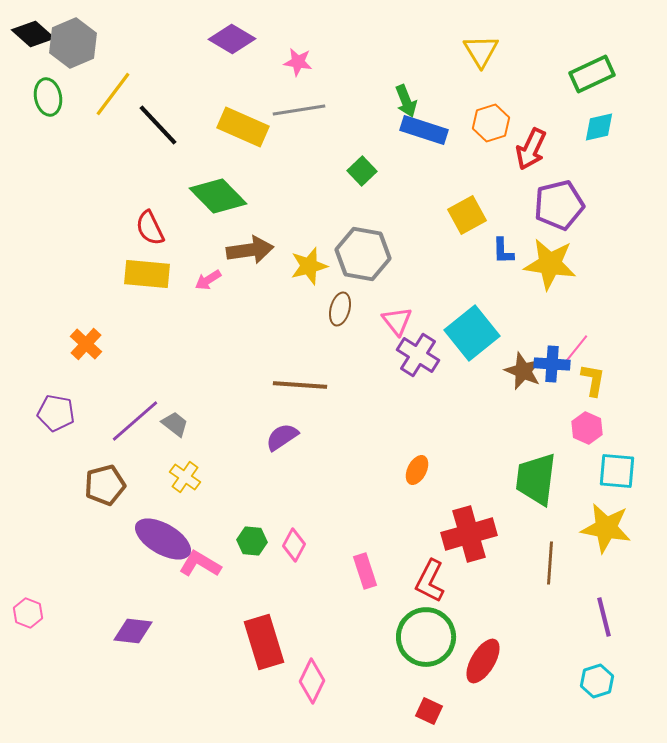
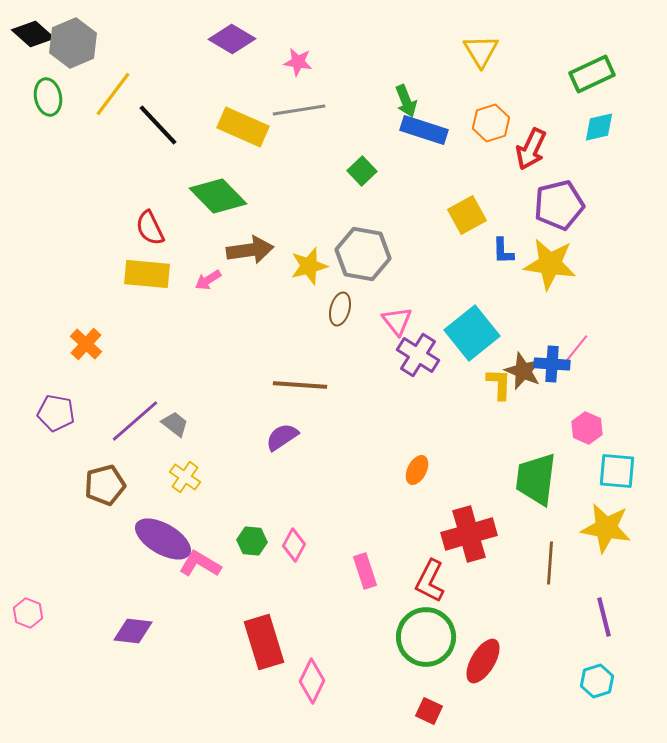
yellow L-shape at (593, 380): moved 94 px left, 4 px down; rotated 8 degrees counterclockwise
